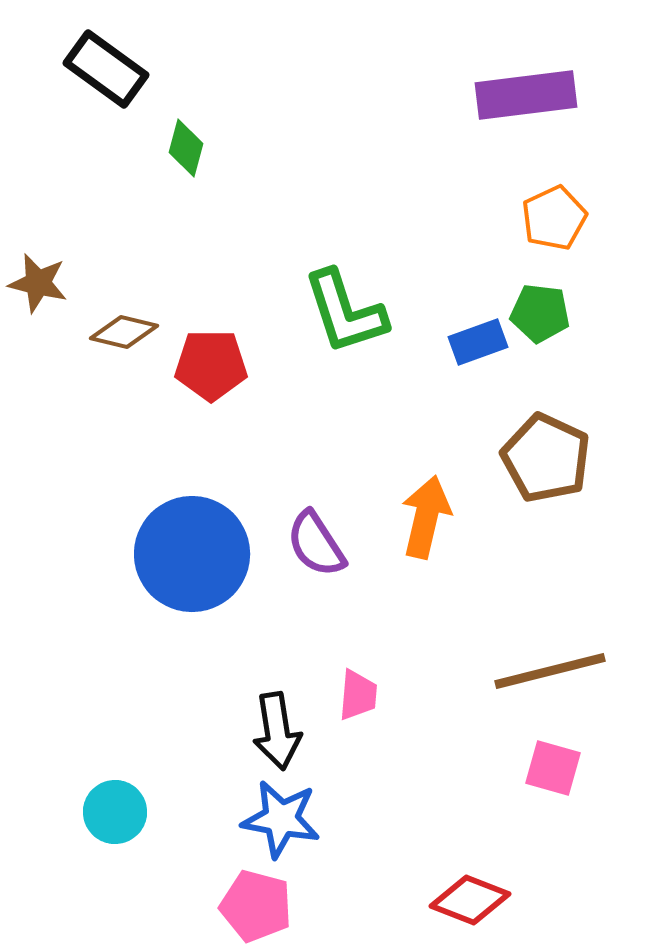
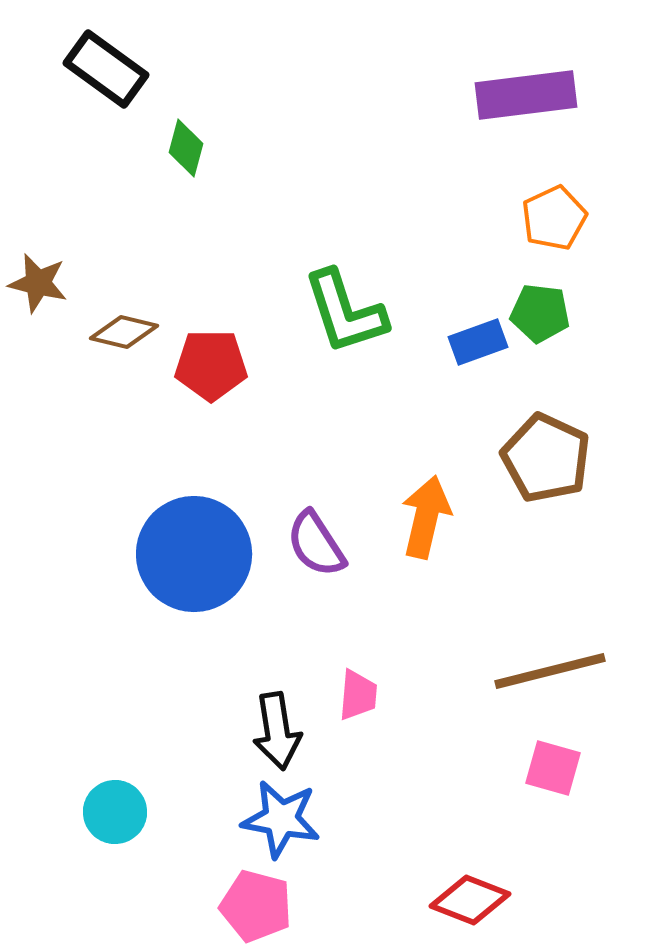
blue circle: moved 2 px right
